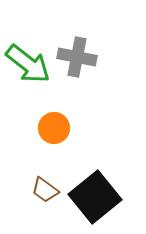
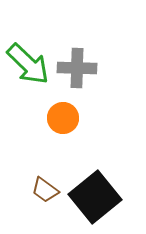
gray cross: moved 11 px down; rotated 9 degrees counterclockwise
green arrow: rotated 6 degrees clockwise
orange circle: moved 9 px right, 10 px up
